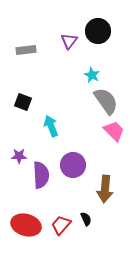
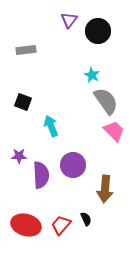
purple triangle: moved 21 px up
